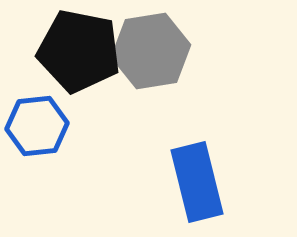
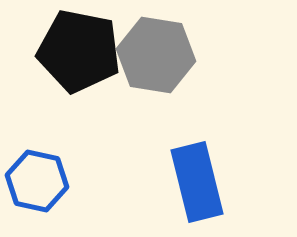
gray hexagon: moved 5 px right, 4 px down; rotated 18 degrees clockwise
blue hexagon: moved 55 px down; rotated 18 degrees clockwise
